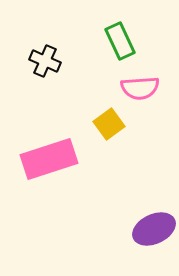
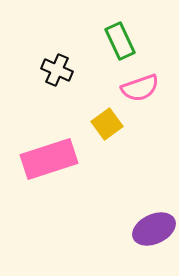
black cross: moved 12 px right, 9 px down
pink semicircle: rotated 15 degrees counterclockwise
yellow square: moved 2 px left
